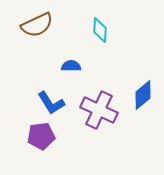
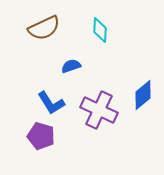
brown semicircle: moved 7 px right, 3 px down
blue semicircle: rotated 18 degrees counterclockwise
purple pentagon: rotated 24 degrees clockwise
